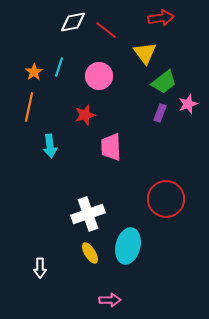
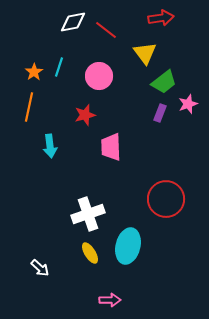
white arrow: rotated 48 degrees counterclockwise
